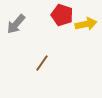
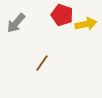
gray arrow: moved 1 px up
